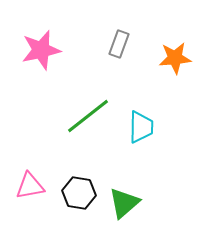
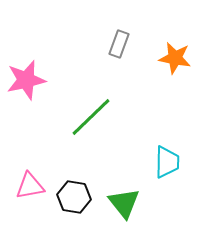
pink star: moved 15 px left, 30 px down
orange star: rotated 16 degrees clockwise
green line: moved 3 px right, 1 px down; rotated 6 degrees counterclockwise
cyan trapezoid: moved 26 px right, 35 px down
black hexagon: moved 5 px left, 4 px down
green triangle: rotated 28 degrees counterclockwise
